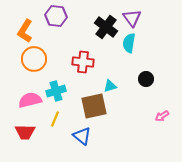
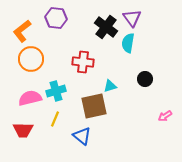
purple hexagon: moved 2 px down
orange L-shape: moved 3 px left; rotated 20 degrees clockwise
cyan semicircle: moved 1 px left
orange circle: moved 3 px left
black circle: moved 1 px left
pink semicircle: moved 2 px up
pink arrow: moved 3 px right
red trapezoid: moved 2 px left, 2 px up
